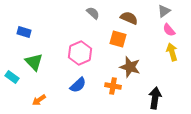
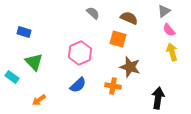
black arrow: moved 3 px right
